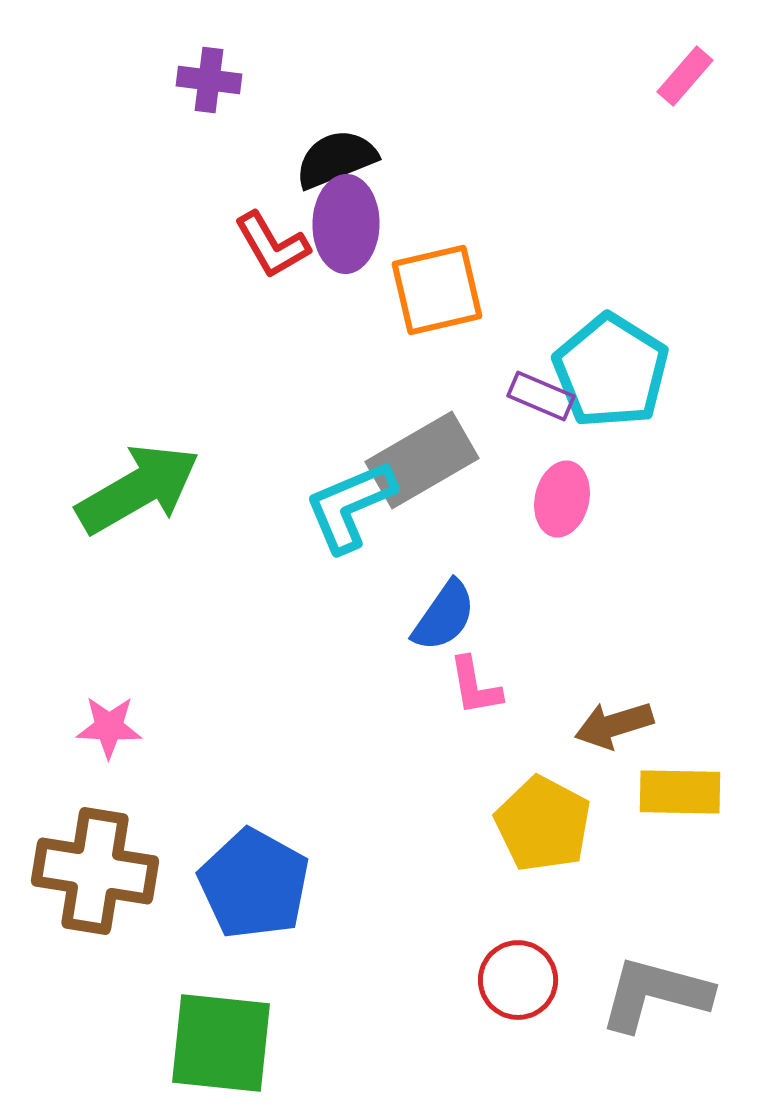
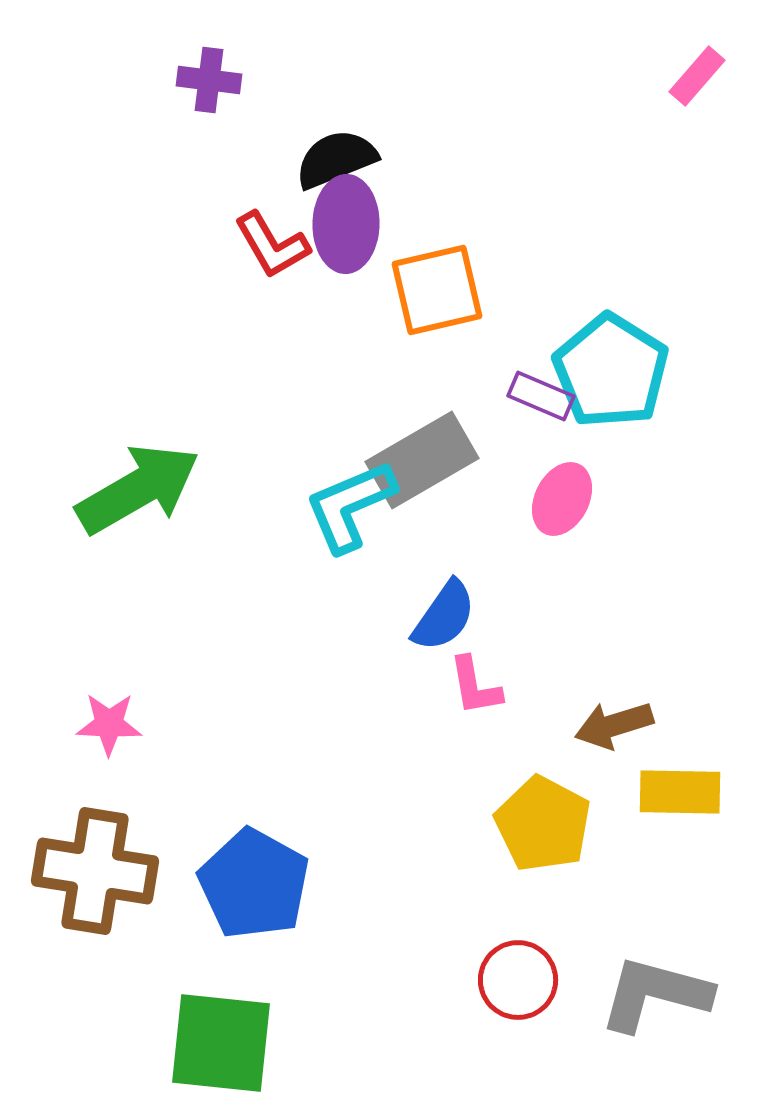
pink rectangle: moved 12 px right
pink ellipse: rotated 14 degrees clockwise
pink star: moved 3 px up
